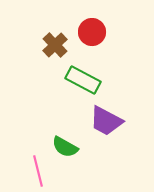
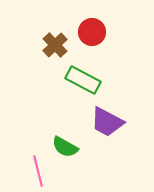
purple trapezoid: moved 1 px right, 1 px down
